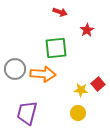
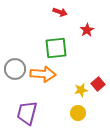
yellow star: rotated 16 degrees counterclockwise
